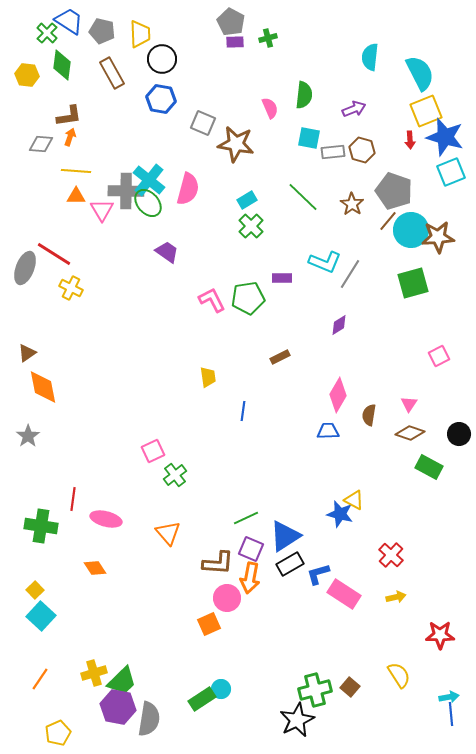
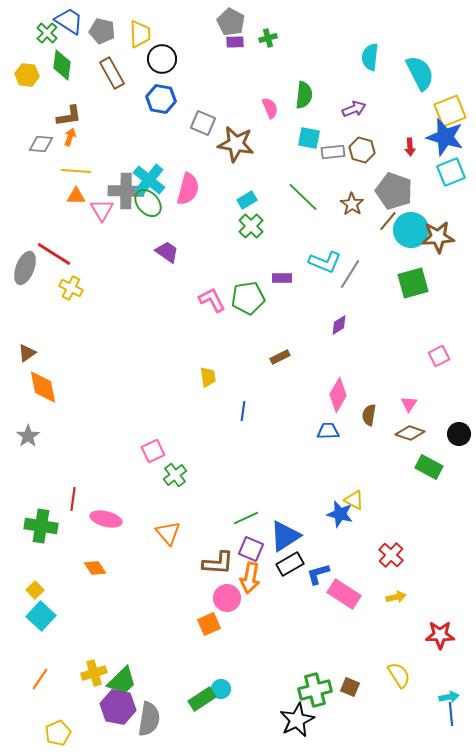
yellow square at (426, 111): moved 24 px right
red arrow at (410, 140): moved 7 px down
brown square at (350, 687): rotated 18 degrees counterclockwise
